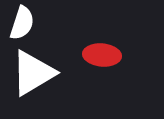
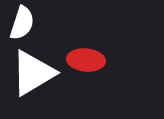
red ellipse: moved 16 px left, 5 px down
